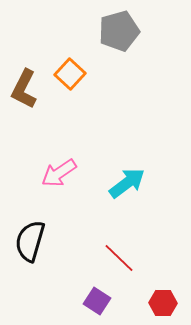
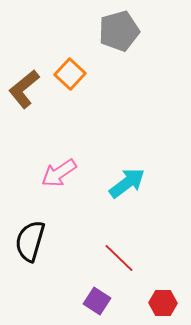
brown L-shape: rotated 24 degrees clockwise
